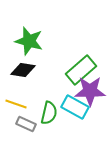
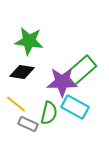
green star: rotated 8 degrees counterclockwise
black diamond: moved 1 px left, 2 px down
purple star: moved 28 px left, 9 px up
yellow line: rotated 20 degrees clockwise
gray rectangle: moved 2 px right
